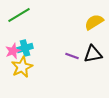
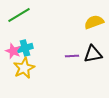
yellow semicircle: rotated 12 degrees clockwise
pink star: rotated 28 degrees counterclockwise
purple line: rotated 24 degrees counterclockwise
yellow star: moved 2 px right, 1 px down
